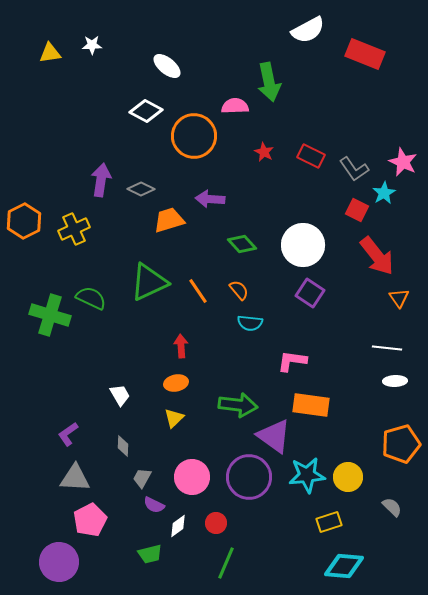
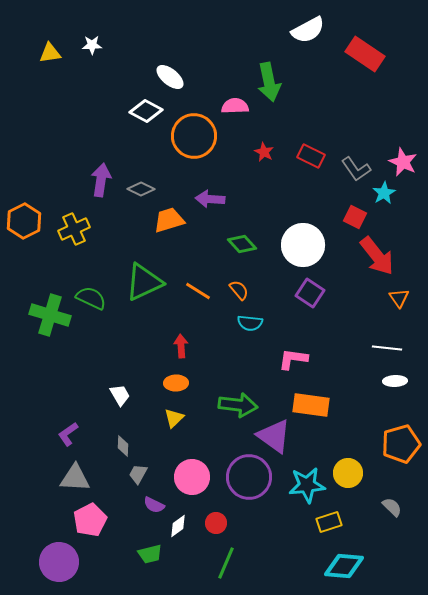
red rectangle at (365, 54): rotated 12 degrees clockwise
white ellipse at (167, 66): moved 3 px right, 11 px down
gray L-shape at (354, 169): moved 2 px right
red square at (357, 210): moved 2 px left, 7 px down
green triangle at (149, 282): moved 5 px left
orange line at (198, 291): rotated 24 degrees counterclockwise
pink L-shape at (292, 361): moved 1 px right, 2 px up
orange ellipse at (176, 383): rotated 10 degrees clockwise
cyan star at (307, 475): moved 10 px down
yellow circle at (348, 477): moved 4 px up
gray trapezoid at (142, 478): moved 4 px left, 4 px up
